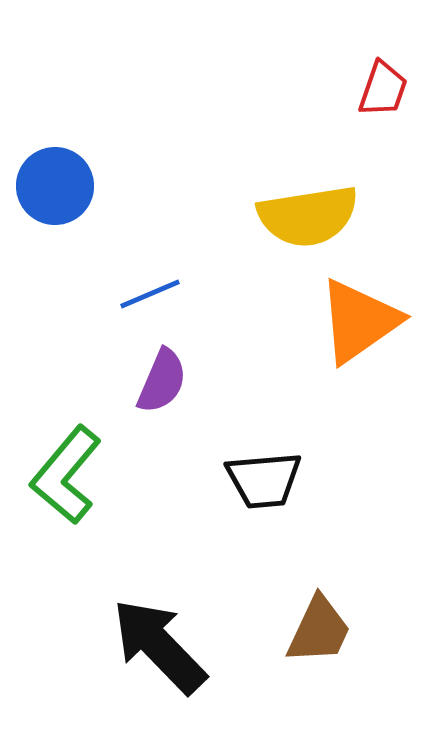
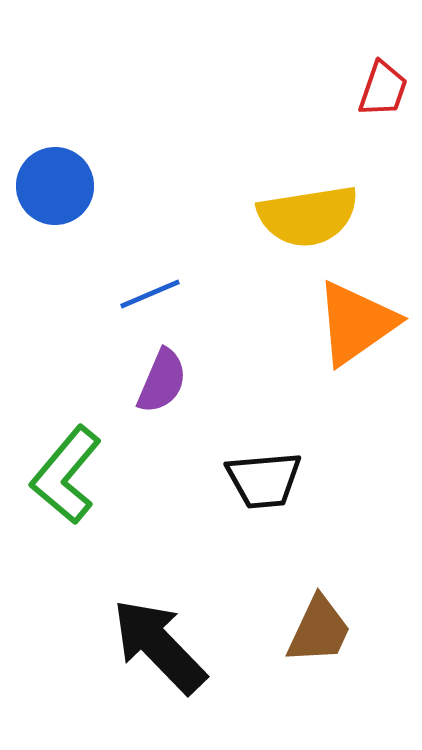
orange triangle: moved 3 px left, 2 px down
